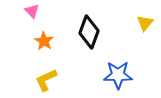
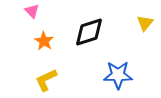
black diamond: rotated 52 degrees clockwise
